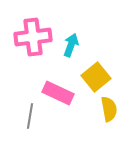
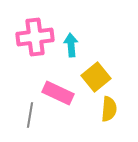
pink cross: moved 2 px right
cyan arrow: rotated 25 degrees counterclockwise
yellow semicircle: rotated 15 degrees clockwise
gray line: moved 1 px up
